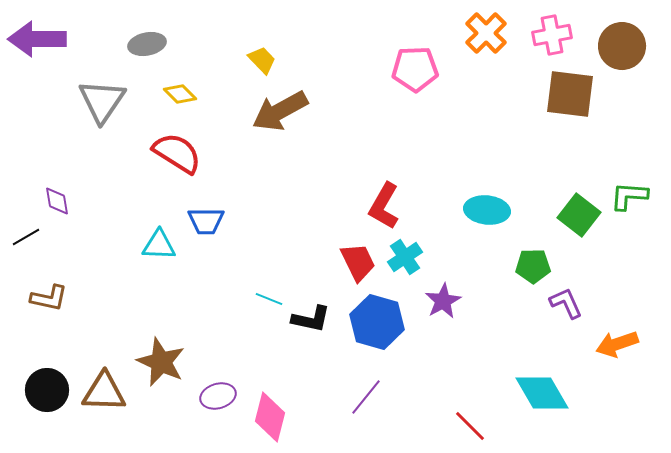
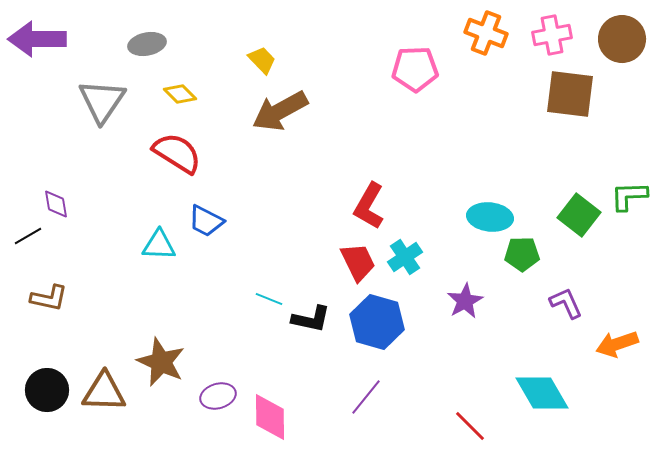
orange cross: rotated 24 degrees counterclockwise
brown circle: moved 7 px up
green L-shape: rotated 6 degrees counterclockwise
purple diamond: moved 1 px left, 3 px down
red L-shape: moved 15 px left
cyan ellipse: moved 3 px right, 7 px down
blue trapezoid: rotated 27 degrees clockwise
black line: moved 2 px right, 1 px up
green pentagon: moved 11 px left, 12 px up
purple star: moved 22 px right
pink diamond: rotated 15 degrees counterclockwise
